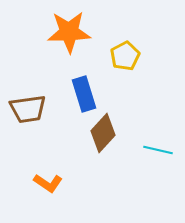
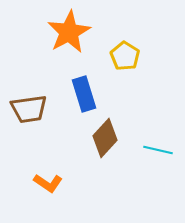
orange star: rotated 27 degrees counterclockwise
yellow pentagon: rotated 12 degrees counterclockwise
brown trapezoid: moved 1 px right
brown diamond: moved 2 px right, 5 px down
